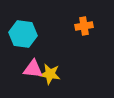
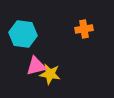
orange cross: moved 3 px down
pink triangle: moved 3 px right, 3 px up; rotated 20 degrees counterclockwise
